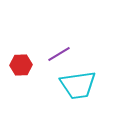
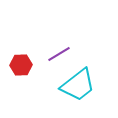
cyan trapezoid: rotated 30 degrees counterclockwise
